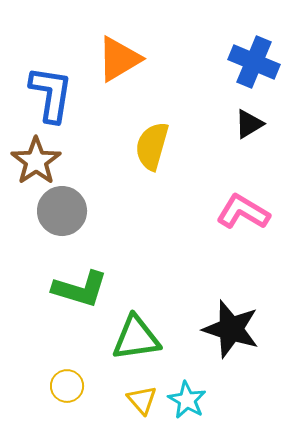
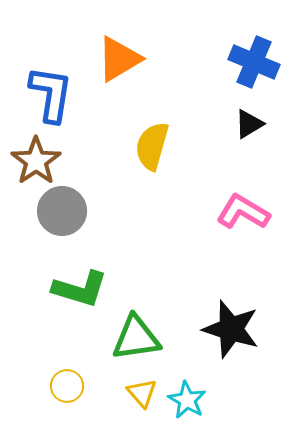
yellow triangle: moved 7 px up
